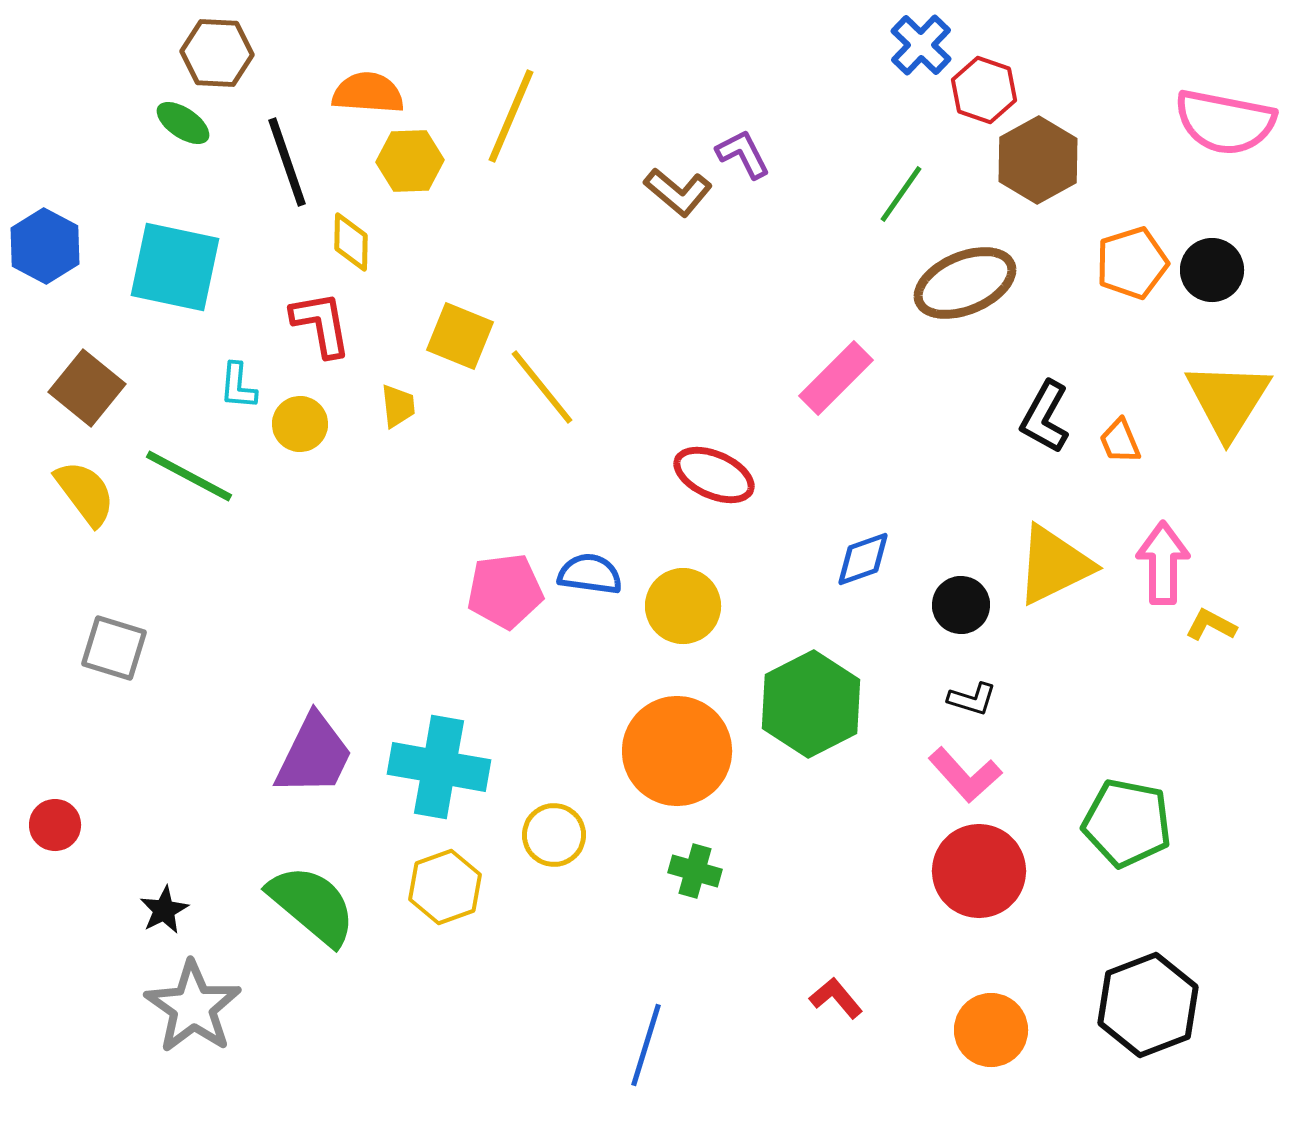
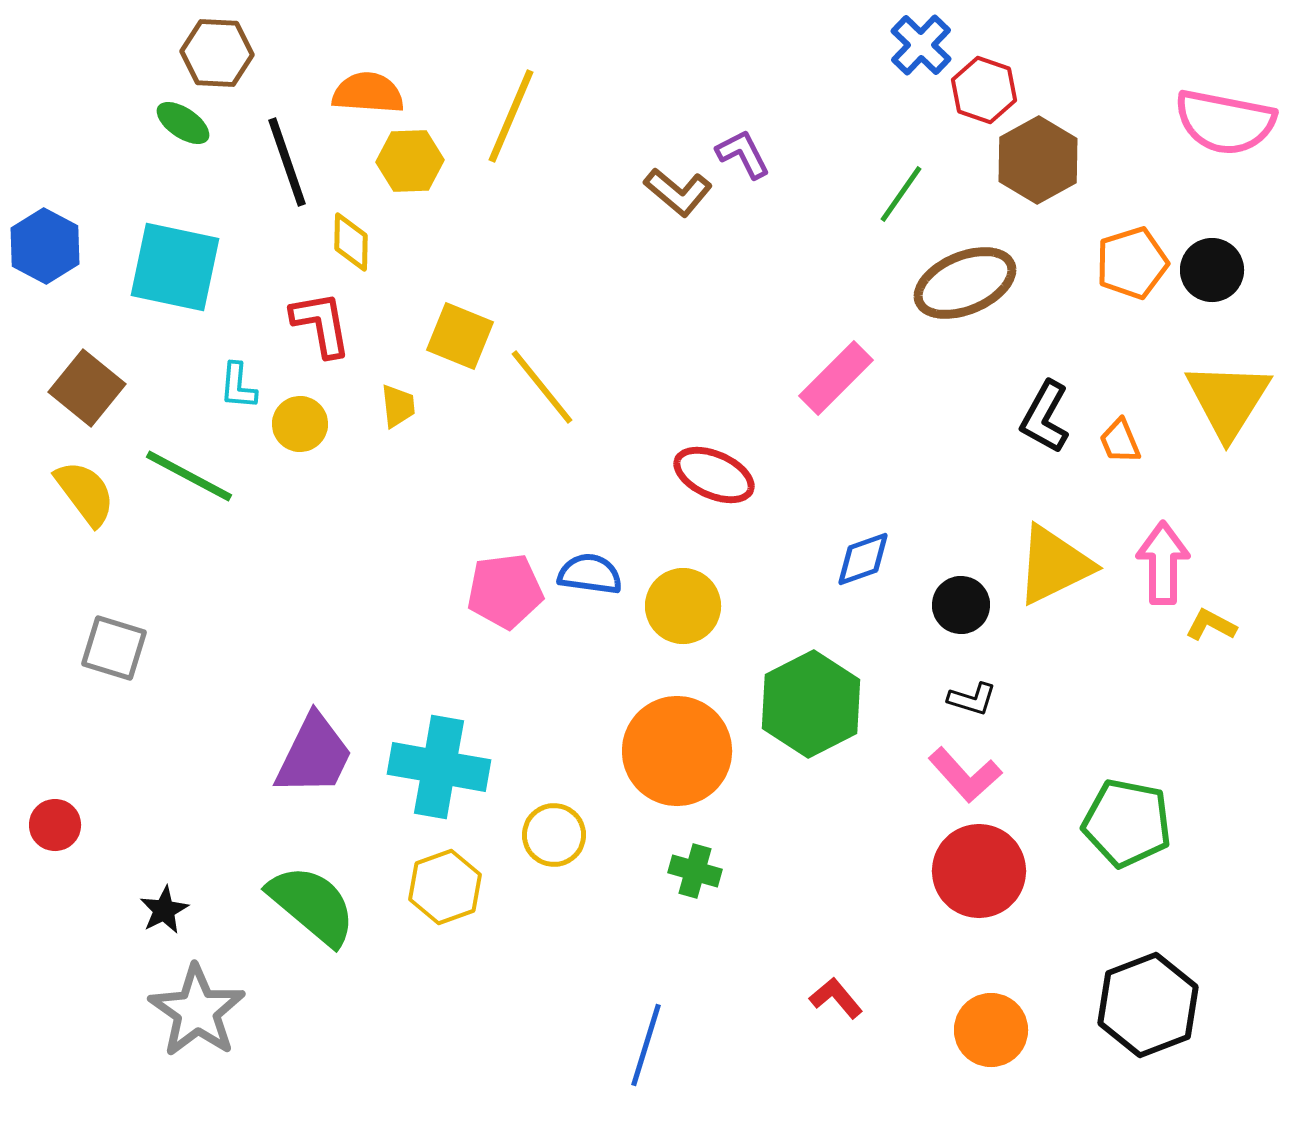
gray star at (193, 1007): moved 4 px right, 4 px down
